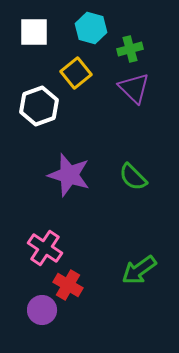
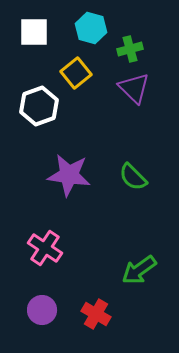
purple star: rotated 9 degrees counterclockwise
red cross: moved 28 px right, 29 px down
